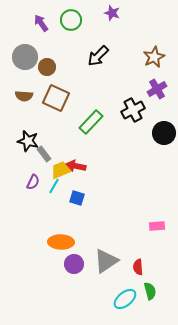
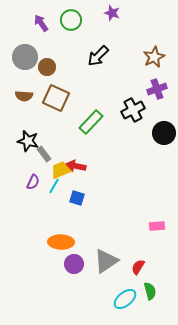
purple cross: rotated 12 degrees clockwise
red semicircle: rotated 35 degrees clockwise
